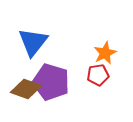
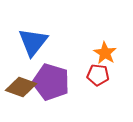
orange star: rotated 15 degrees counterclockwise
red pentagon: rotated 15 degrees clockwise
brown diamond: moved 5 px left, 2 px up
